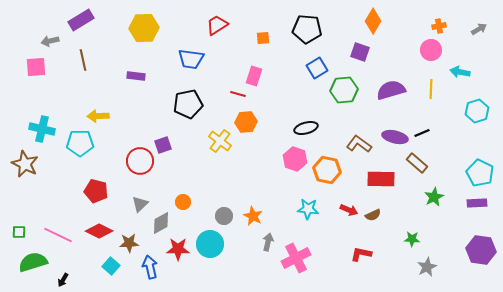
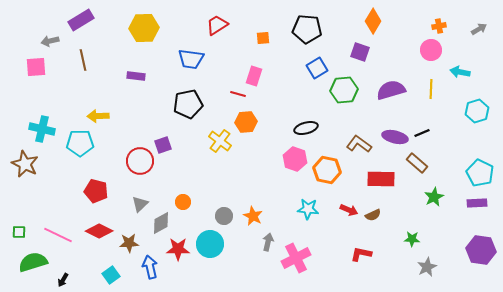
cyan square at (111, 266): moved 9 px down; rotated 12 degrees clockwise
